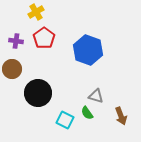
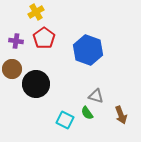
black circle: moved 2 px left, 9 px up
brown arrow: moved 1 px up
